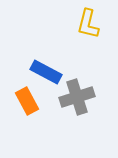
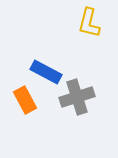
yellow L-shape: moved 1 px right, 1 px up
orange rectangle: moved 2 px left, 1 px up
